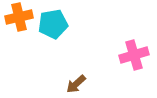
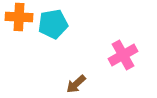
orange cross: rotated 16 degrees clockwise
pink cross: moved 11 px left; rotated 12 degrees counterclockwise
